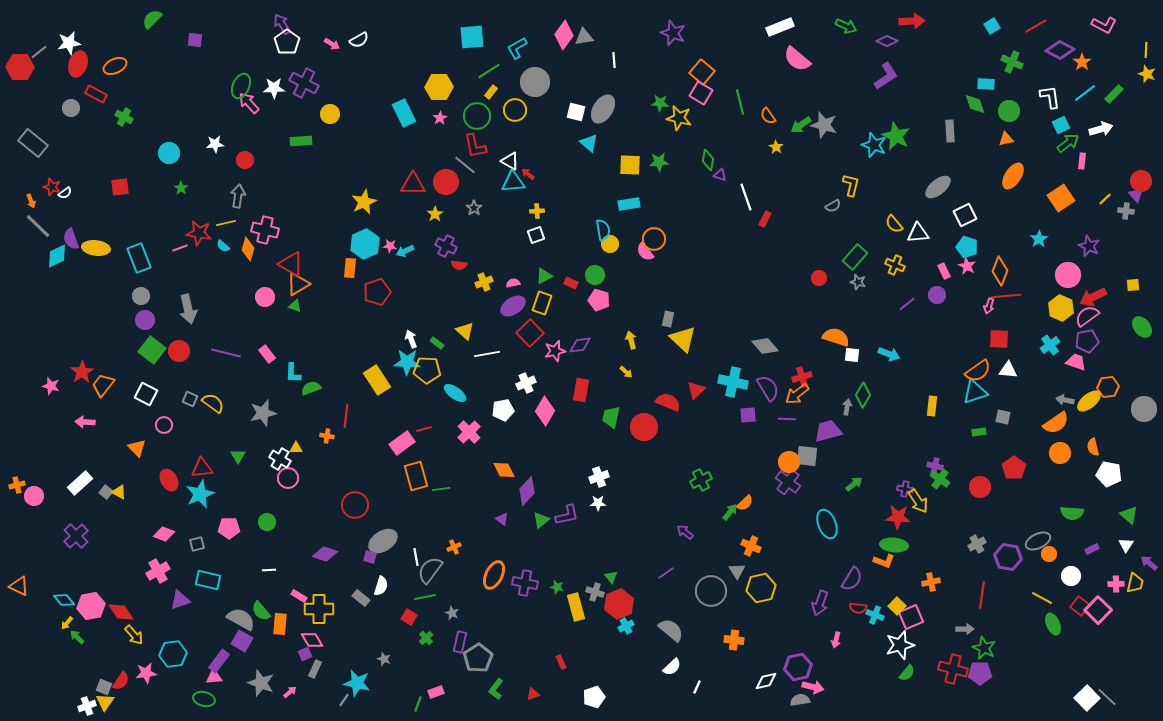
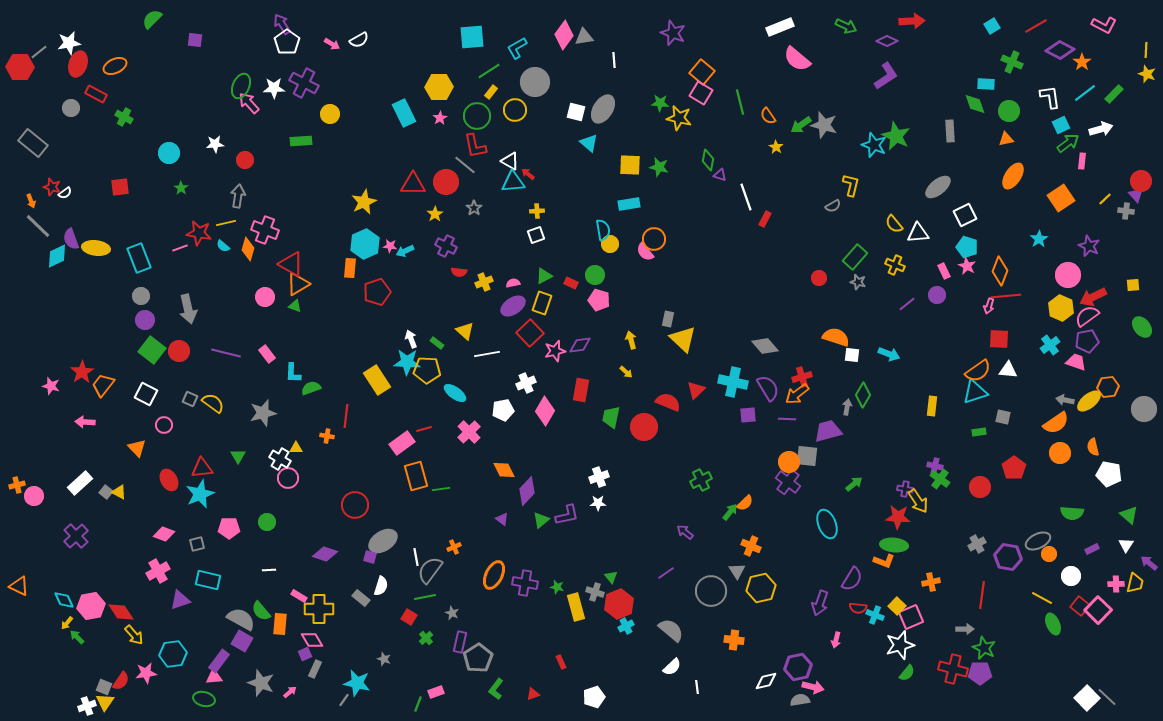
green star at (659, 162): moved 5 px down; rotated 18 degrees clockwise
pink cross at (265, 230): rotated 8 degrees clockwise
red semicircle at (459, 265): moved 7 px down
cyan diamond at (64, 600): rotated 15 degrees clockwise
white line at (697, 687): rotated 32 degrees counterclockwise
